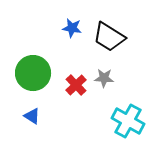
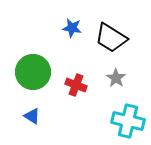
black trapezoid: moved 2 px right, 1 px down
green circle: moved 1 px up
gray star: moved 12 px right; rotated 30 degrees clockwise
red cross: rotated 25 degrees counterclockwise
cyan cross: rotated 16 degrees counterclockwise
